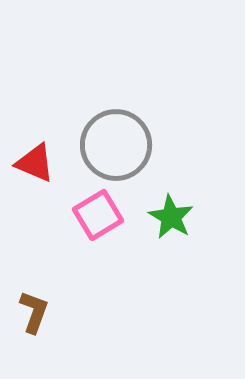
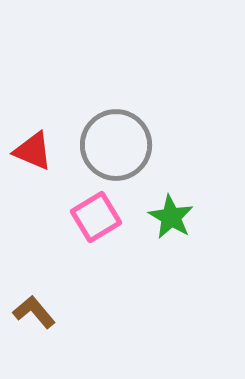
red triangle: moved 2 px left, 12 px up
pink square: moved 2 px left, 2 px down
brown L-shape: rotated 60 degrees counterclockwise
